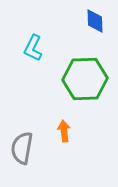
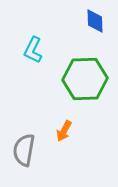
cyan L-shape: moved 2 px down
orange arrow: rotated 145 degrees counterclockwise
gray semicircle: moved 2 px right, 2 px down
